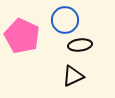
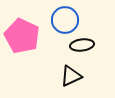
black ellipse: moved 2 px right
black triangle: moved 2 px left
